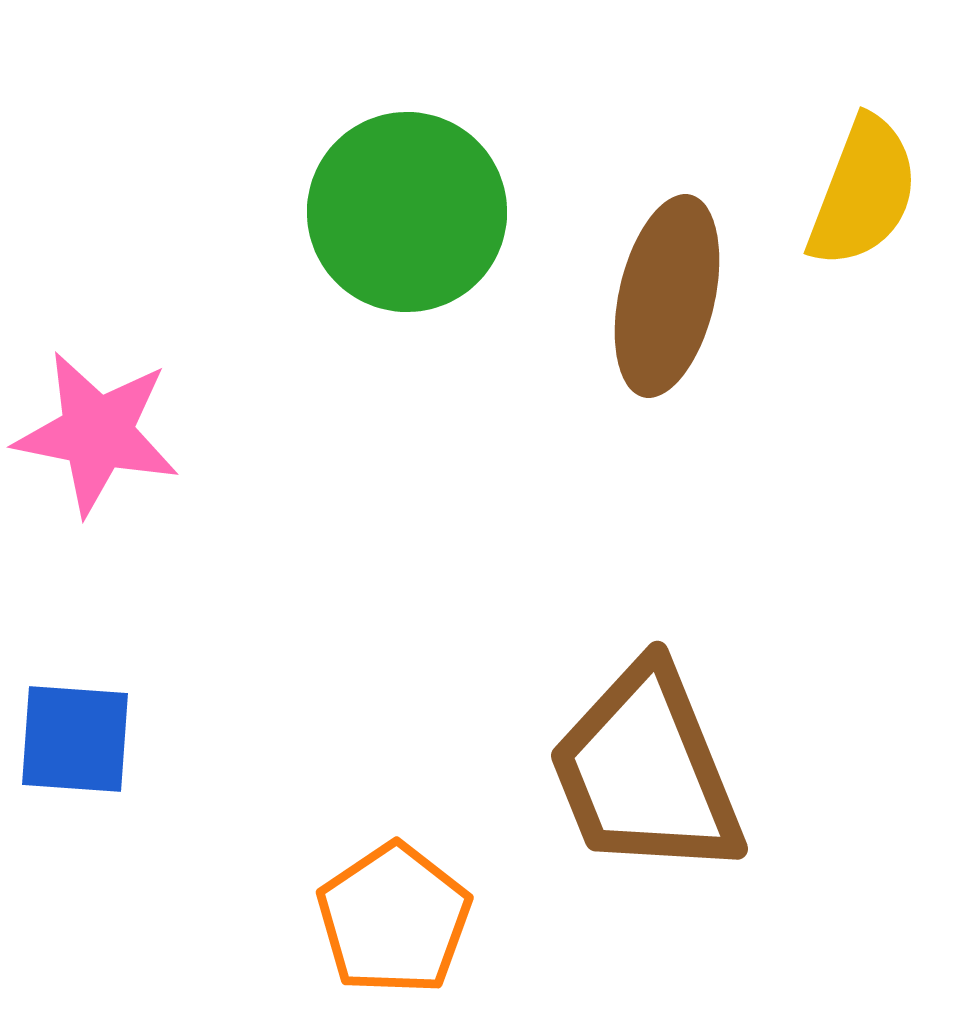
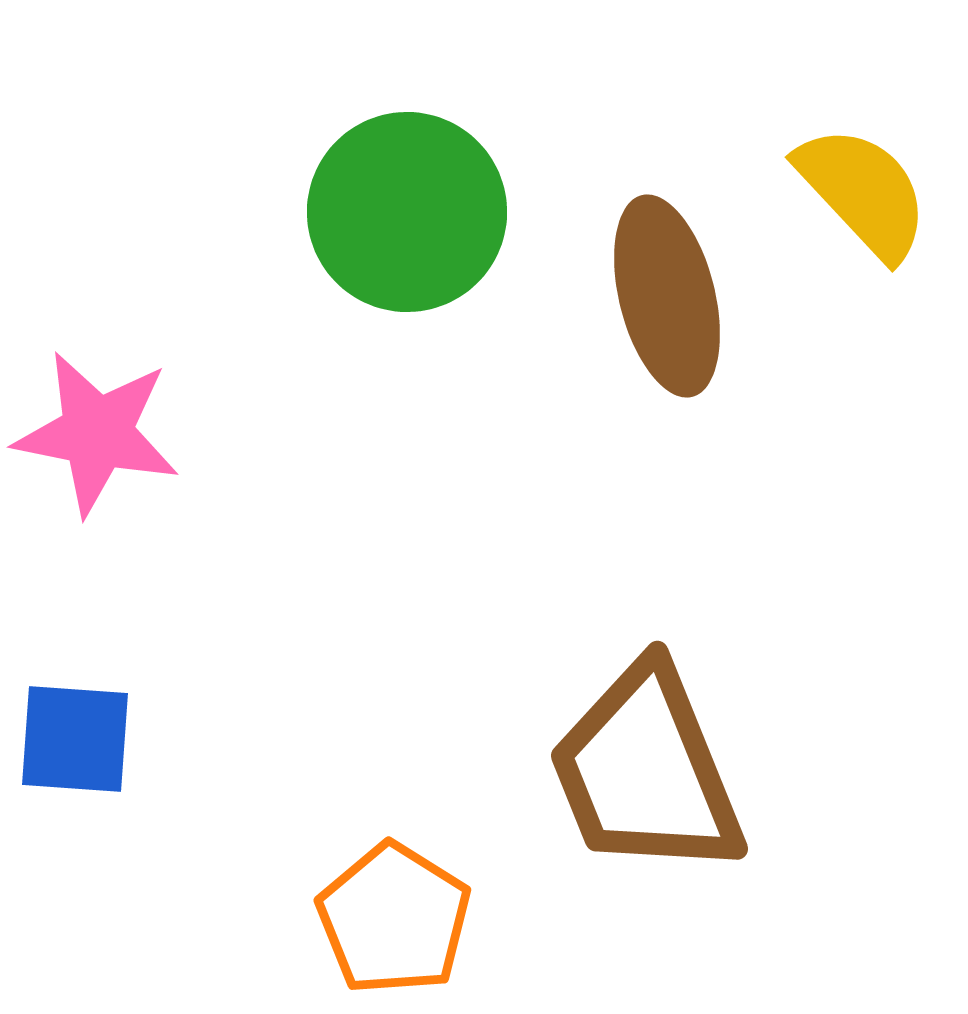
yellow semicircle: rotated 64 degrees counterclockwise
brown ellipse: rotated 27 degrees counterclockwise
orange pentagon: rotated 6 degrees counterclockwise
